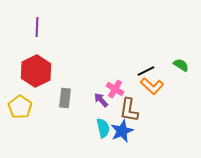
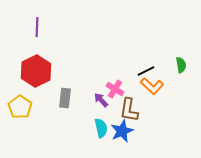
green semicircle: rotated 49 degrees clockwise
cyan semicircle: moved 2 px left
